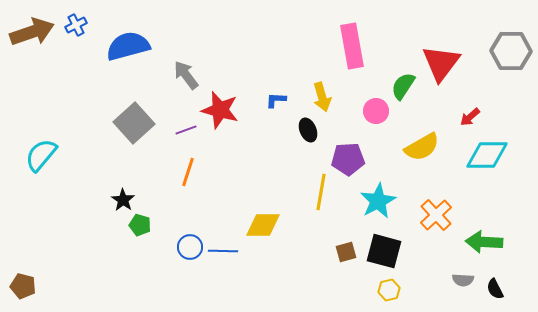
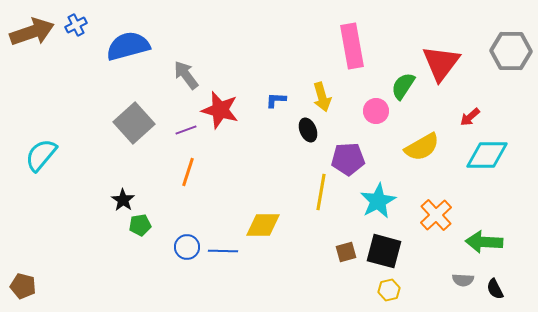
green pentagon: rotated 25 degrees counterclockwise
blue circle: moved 3 px left
